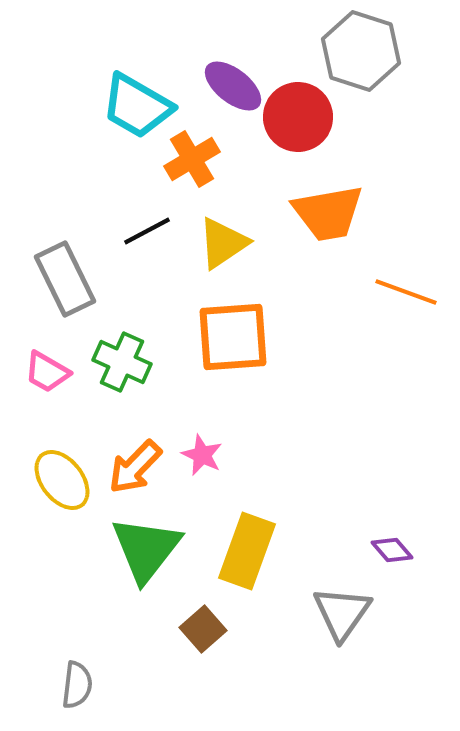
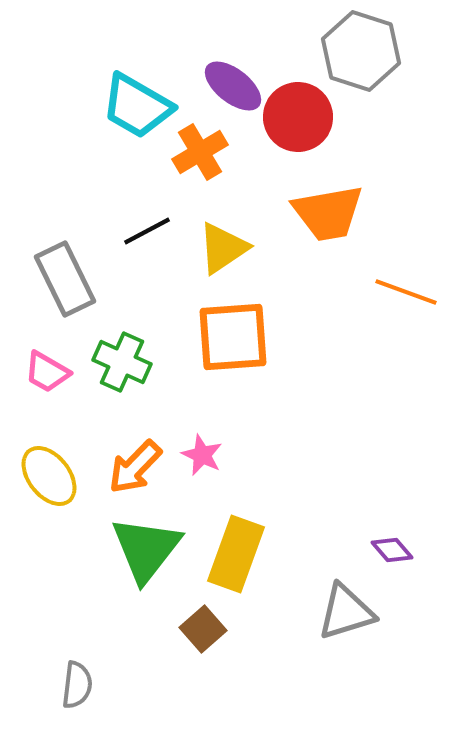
orange cross: moved 8 px right, 7 px up
yellow triangle: moved 5 px down
yellow ellipse: moved 13 px left, 4 px up
yellow rectangle: moved 11 px left, 3 px down
gray triangle: moved 4 px right, 1 px up; rotated 38 degrees clockwise
